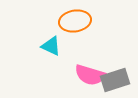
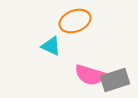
orange ellipse: rotated 12 degrees counterclockwise
